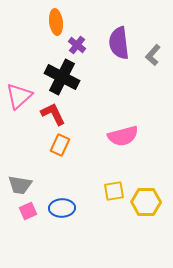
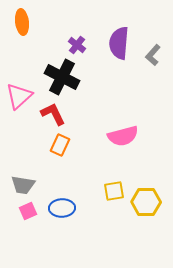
orange ellipse: moved 34 px left
purple semicircle: rotated 12 degrees clockwise
gray trapezoid: moved 3 px right
